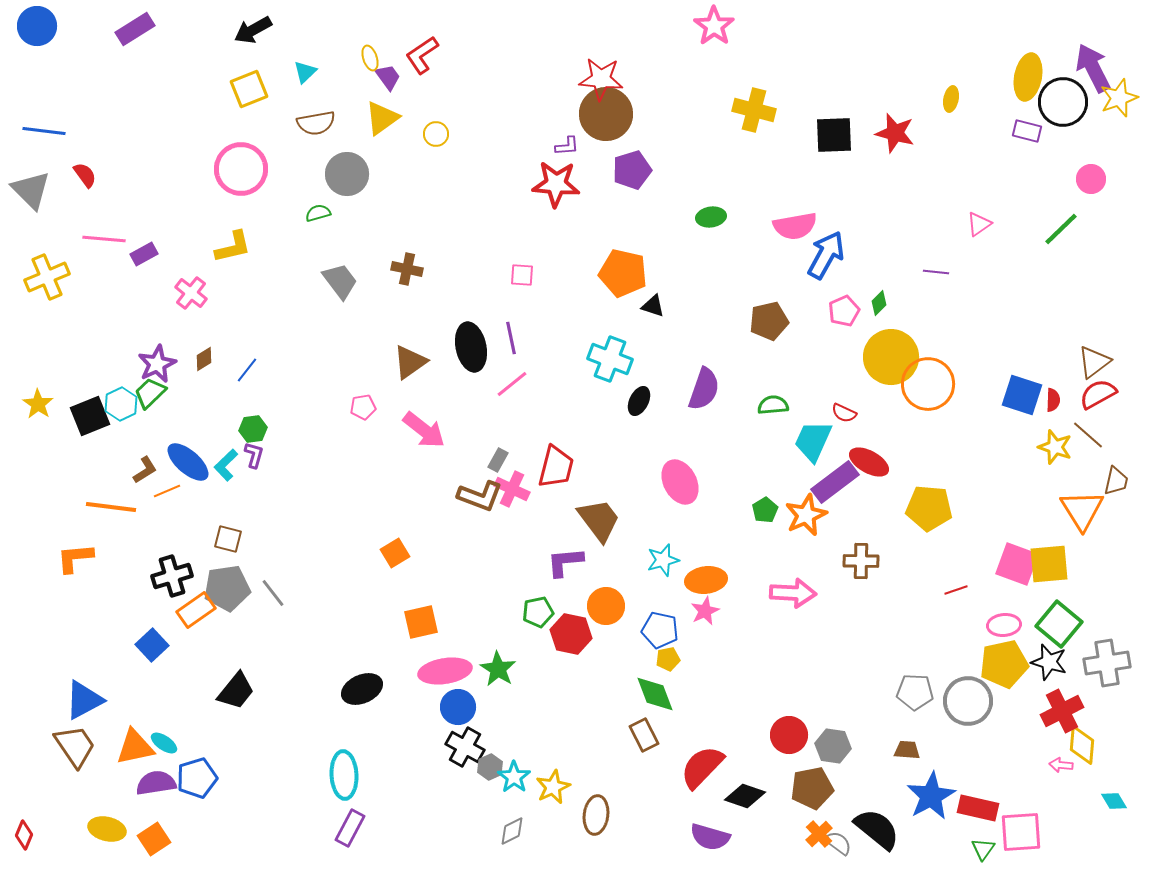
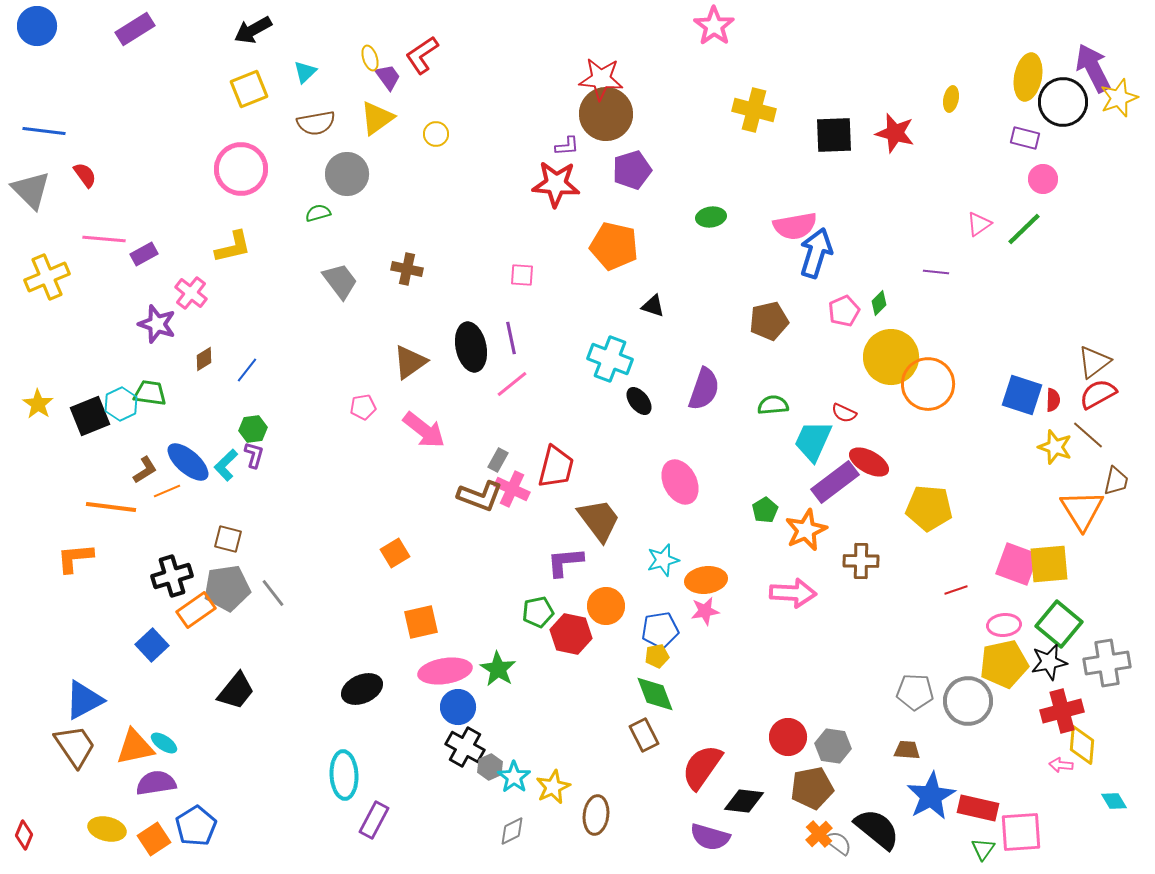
yellow triangle at (382, 118): moved 5 px left
purple rectangle at (1027, 131): moved 2 px left, 7 px down
pink circle at (1091, 179): moved 48 px left
green line at (1061, 229): moved 37 px left
blue arrow at (826, 255): moved 10 px left, 2 px up; rotated 12 degrees counterclockwise
orange pentagon at (623, 273): moved 9 px left, 27 px up
purple star at (157, 364): moved 40 px up; rotated 27 degrees counterclockwise
green trapezoid at (150, 393): rotated 52 degrees clockwise
black ellipse at (639, 401): rotated 64 degrees counterclockwise
orange star at (806, 515): moved 15 px down
pink star at (705, 611): rotated 16 degrees clockwise
blue pentagon at (660, 630): rotated 21 degrees counterclockwise
yellow pentagon at (668, 659): moved 11 px left, 3 px up
black star at (1049, 662): rotated 27 degrees counterclockwise
red cross at (1062, 711): rotated 12 degrees clockwise
red circle at (789, 735): moved 1 px left, 2 px down
red semicircle at (702, 767): rotated 9 degrees counterclockwise
blue pentagon at (197, 778): moved 1 px left, 48 px down; rotated 15 degrees counterclockwise
black diamond at (745, 796): moved 1 px left, 5 px down; rotated 12 degrees counterclockwise
purple rectangle at (350, 828): moved 24 px right, 8 px up
